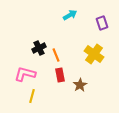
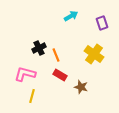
cyan arrow: moved 1 px right, 1 px down
red rectangle: rotated 48 degrees counterclockwise
brown star: moved 1 px right, 2 px down; rotated 24 degrees counterclockwise
